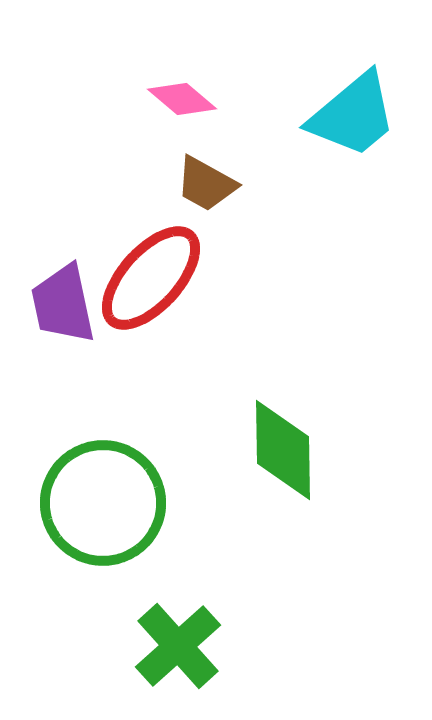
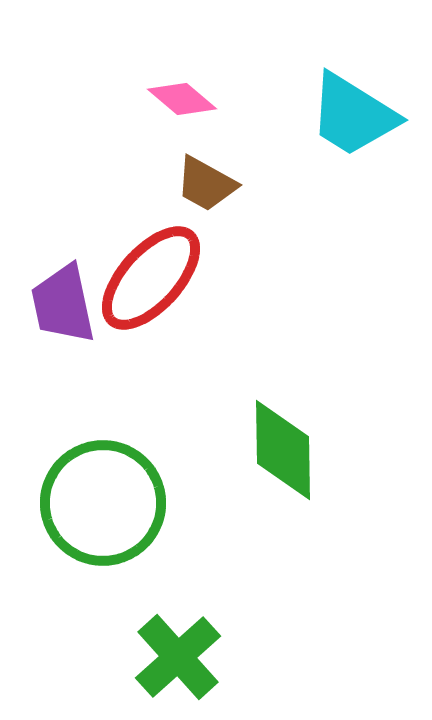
cyan trapezoid: rotated 72 degrees clockwise
green cross: moved 11 px down
